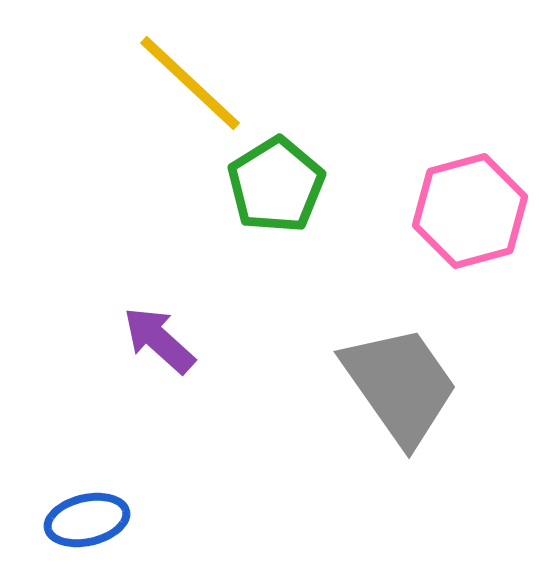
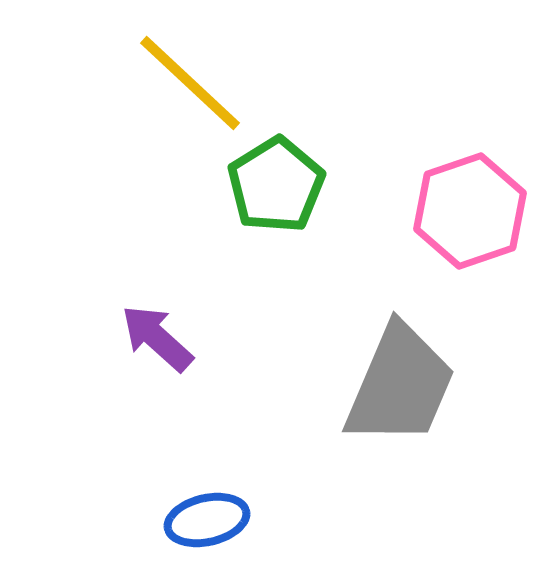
pink hexagon: rotated 4 degrees counterclockwise
purple arrow: moved 2 px left, 2 px up
gray trapezoid: rotated 58 degrees clockwise
blue ellipse: moved 120 px right
